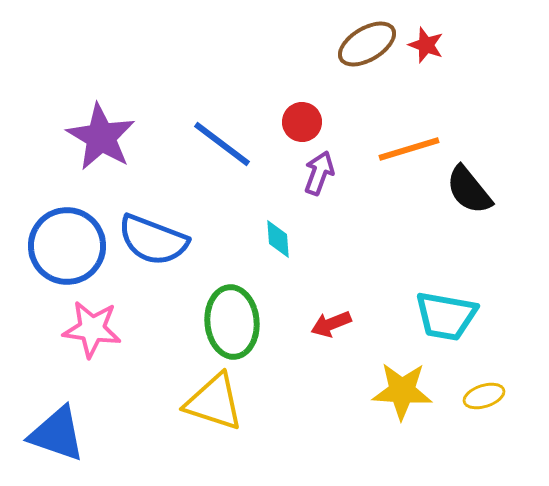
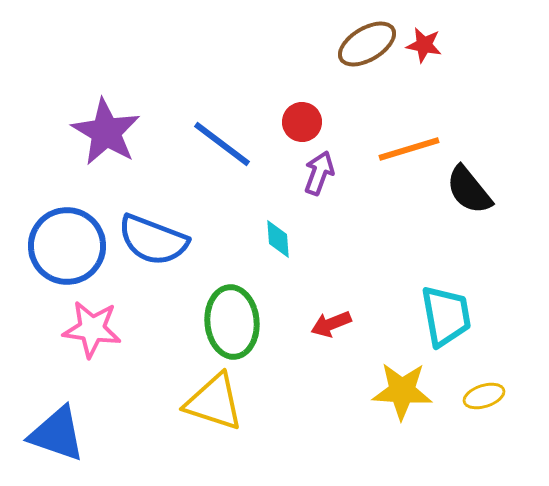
red star: moved 2 px left; rotated 9 degrees counterclockwise
purple star: moved 5 px right, 5 px up
cyan trapezoid: rotated 110 degrees counterclockwise
